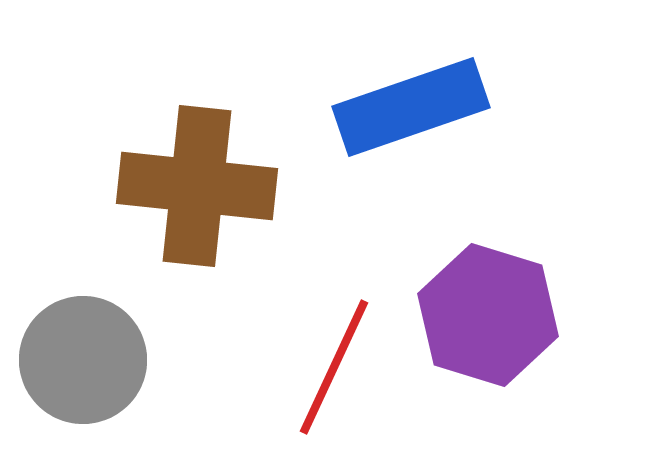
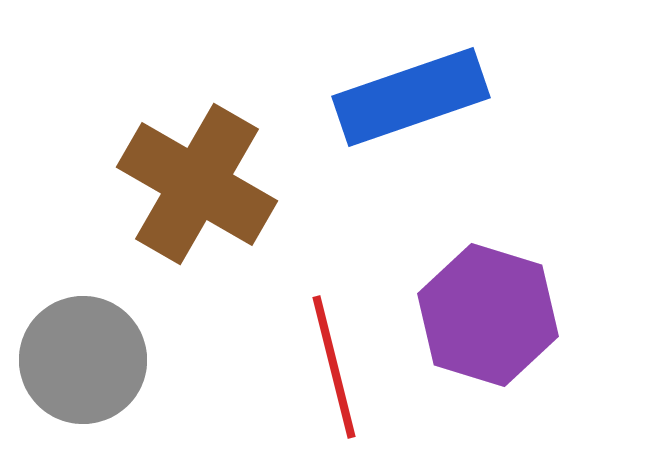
blue rectangle: moved 10 px up
brown cross: moved 2 px up; rotated 24 degrees clockwise
red line: rotated 39 degrees counterclockwise
